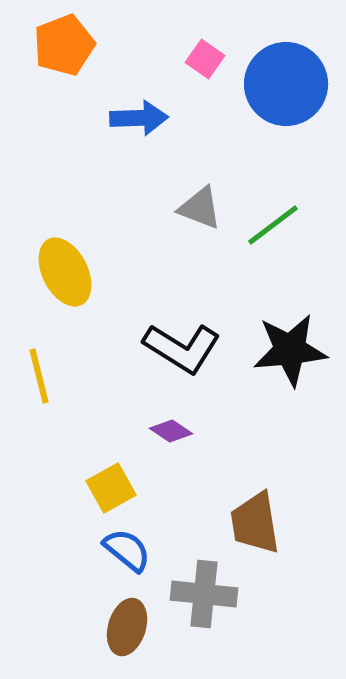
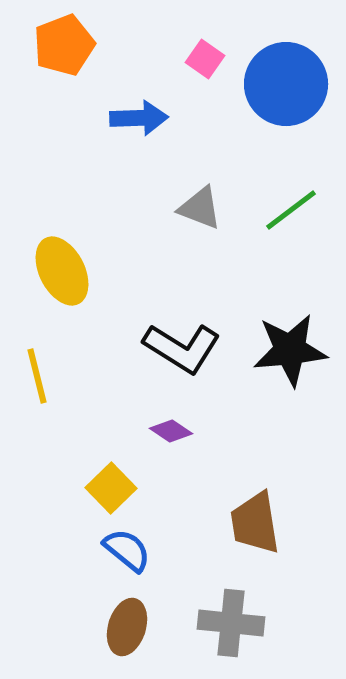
green line: moved 18 px right, 15 px up
yellow ellipse: moved 3 px left, 1 px up
yellow line: moved 2 px left
yellow square: rotated 15 degrees counterclockwise
gray cross: moved 27 px right, 29 px down
